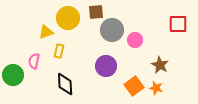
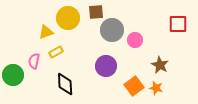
yellow rectangle: moved 3 px left, 1 px down; rotated 48 degrees clockwise
